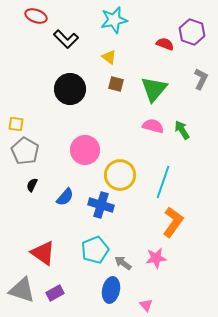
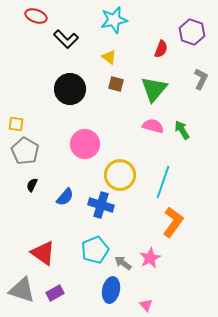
red semicircle: moved 4 px left, 5 px down; rotated 90 degrees clockwise
pink circle: moved 6 px up
pink star: moved 6 px left; rotated 20 degrees counterclockwise
